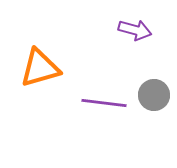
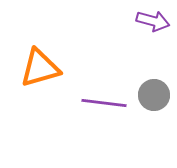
purple arrow: moved 18 px right, 9 px up
